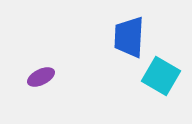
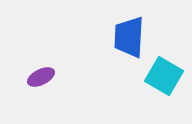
cyan square: moved 3 px right
